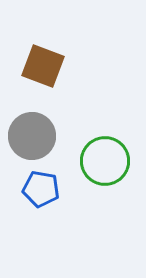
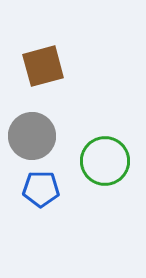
brown square: rotated 36 degrees counterclockwise
blue pentagon: rotated 9 degrees counterclockwise
